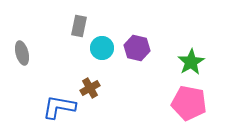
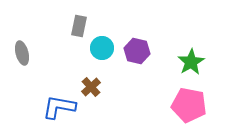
purple hexagon: moved 3 px down
brown cross: moved 1 px right, 1 px up; rotated 12 degrees counterclockwise
pink pentagon: moved 2 px down
